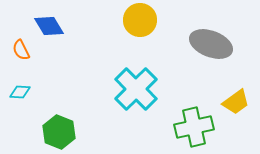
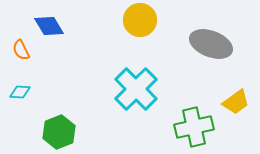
green hexagon: rotated 16 degrees clockwise
